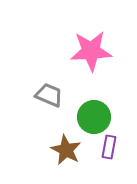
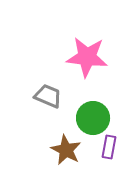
pink star: moved 4 px left, 6 px down; rotated 9 degrees clockwise
gray trapezoid: moved 1 px left, 1 px down
green circle: moved 1 px left, 1 px down
